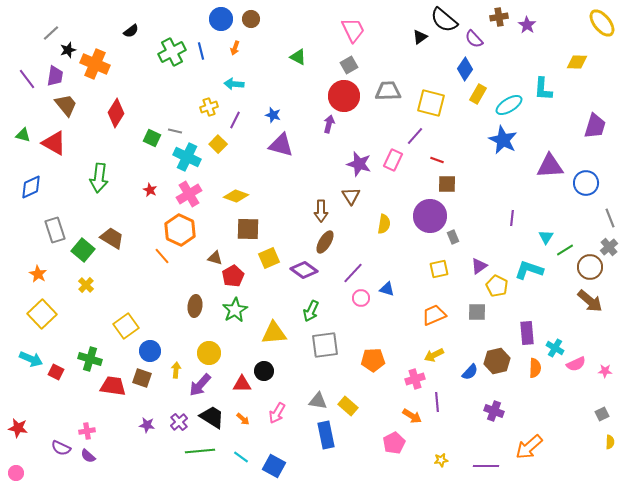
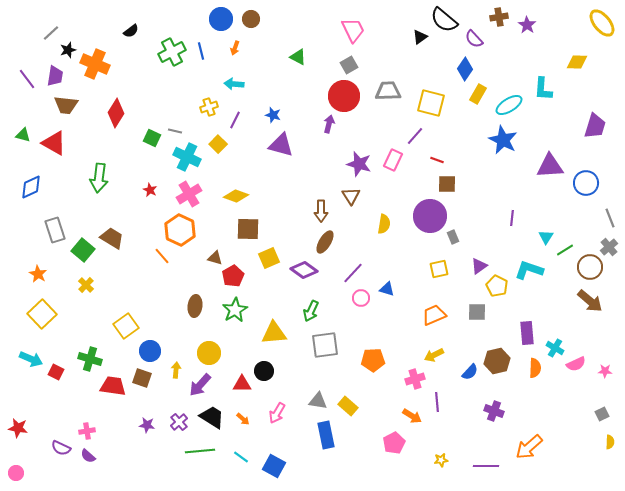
brown trapezoid at (66, 105): rotated 135 degrees clockwise
